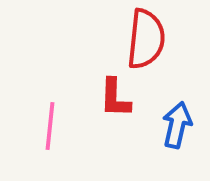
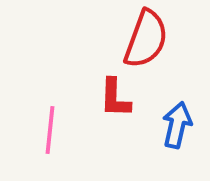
red semicircle: rotated 14 degrees clockwise
pink line: moved 4 px down
